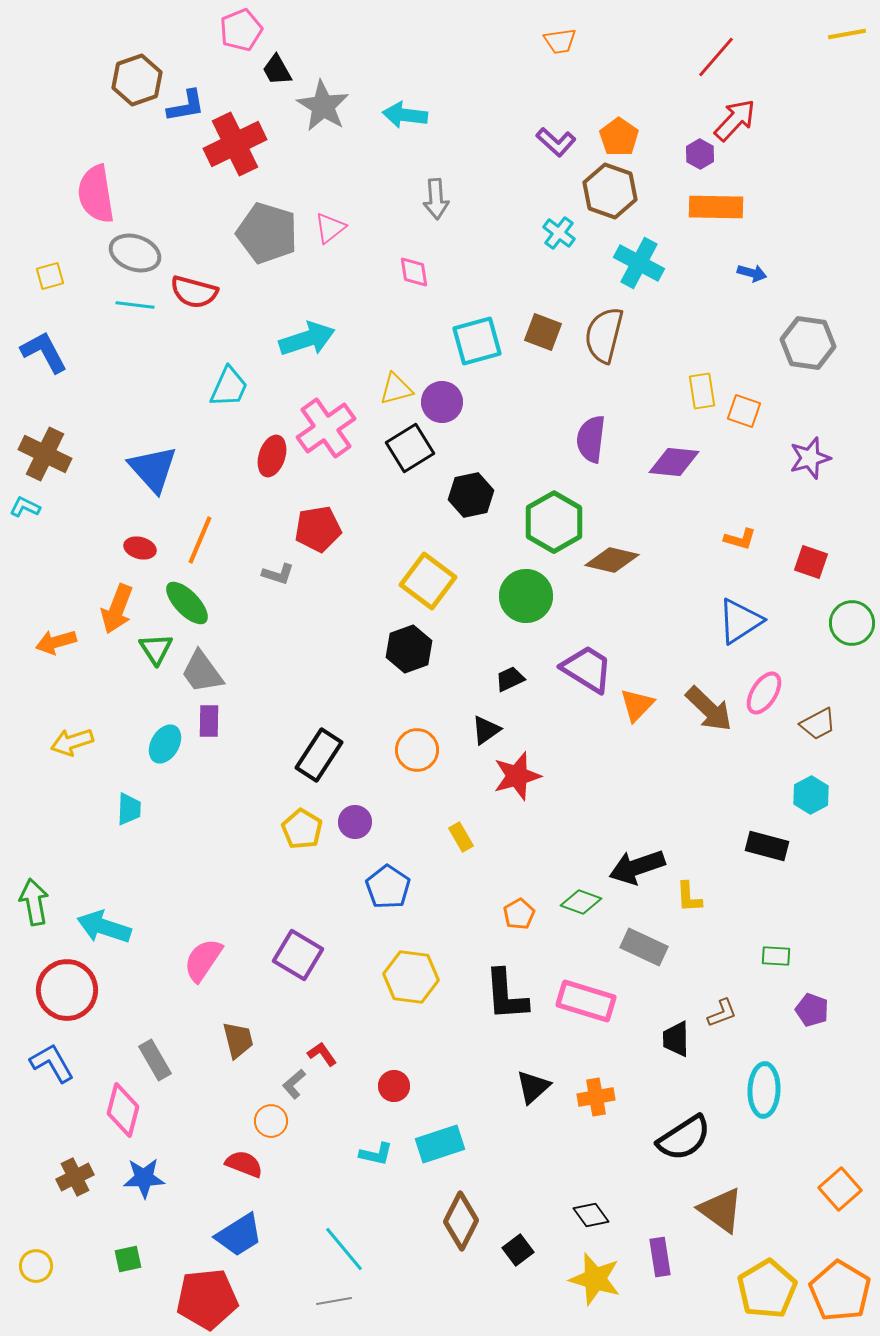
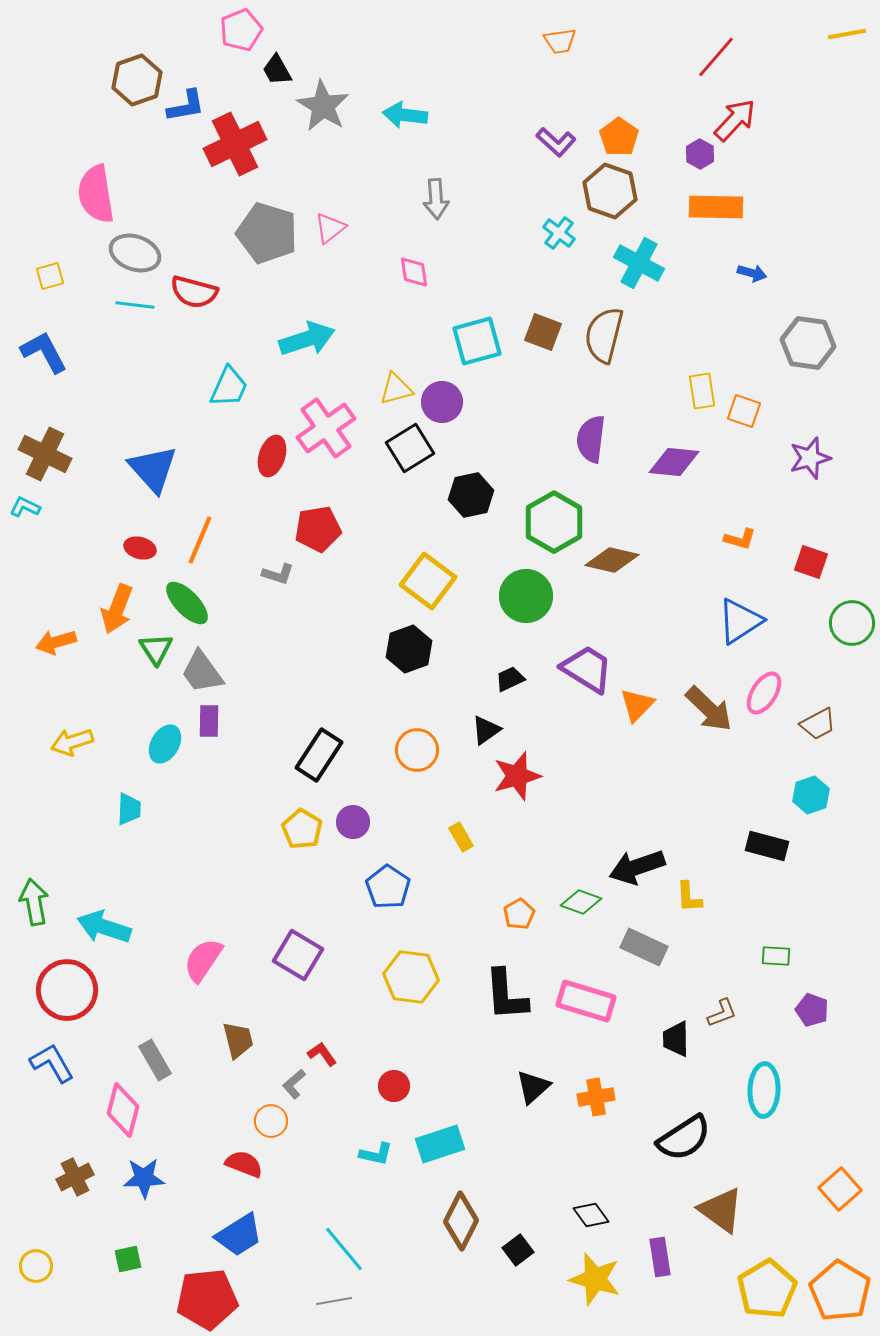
cyan hexagon at (811, 795): rotated 9 degrees clockwise
purple circle at (355, 822): moved 2 px left
